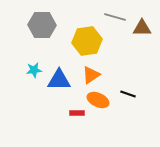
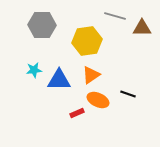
gray line: moved 1 px up
red rectangle: rotated 24 degrees counterclockwise
